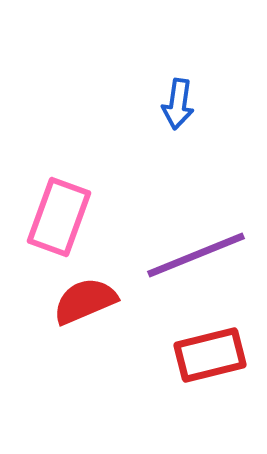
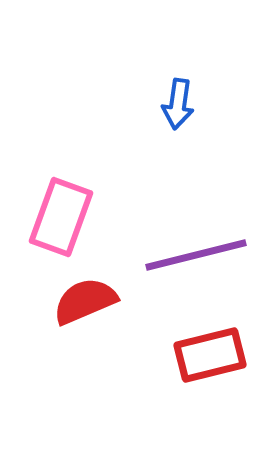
pink rectangle: moved 2 px right
purple line: rotated 8 degrees clockwise
